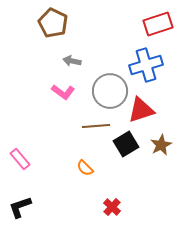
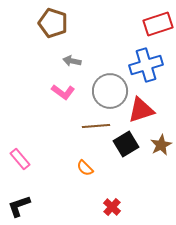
brown pentagon: rotated 8 degrees counterclockwise
black L-shape: moved 1 px left, 1 px up
